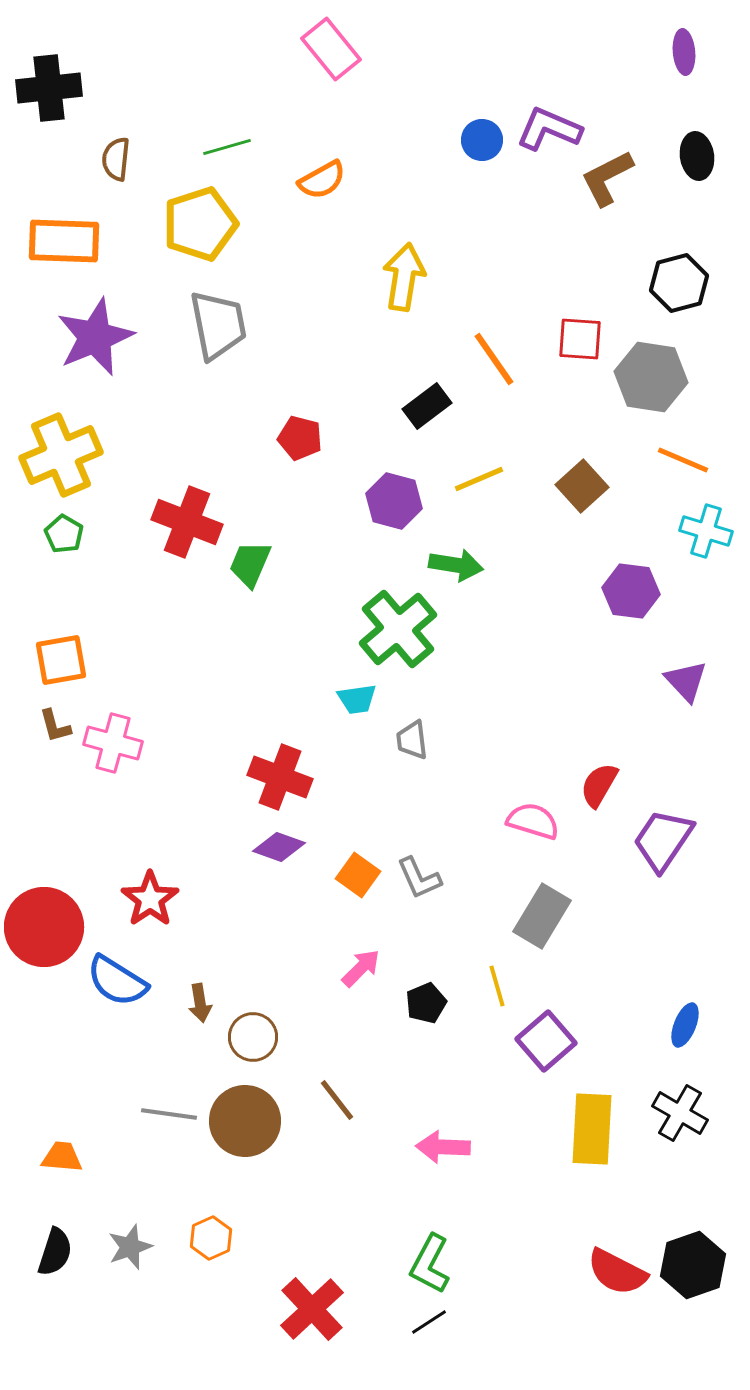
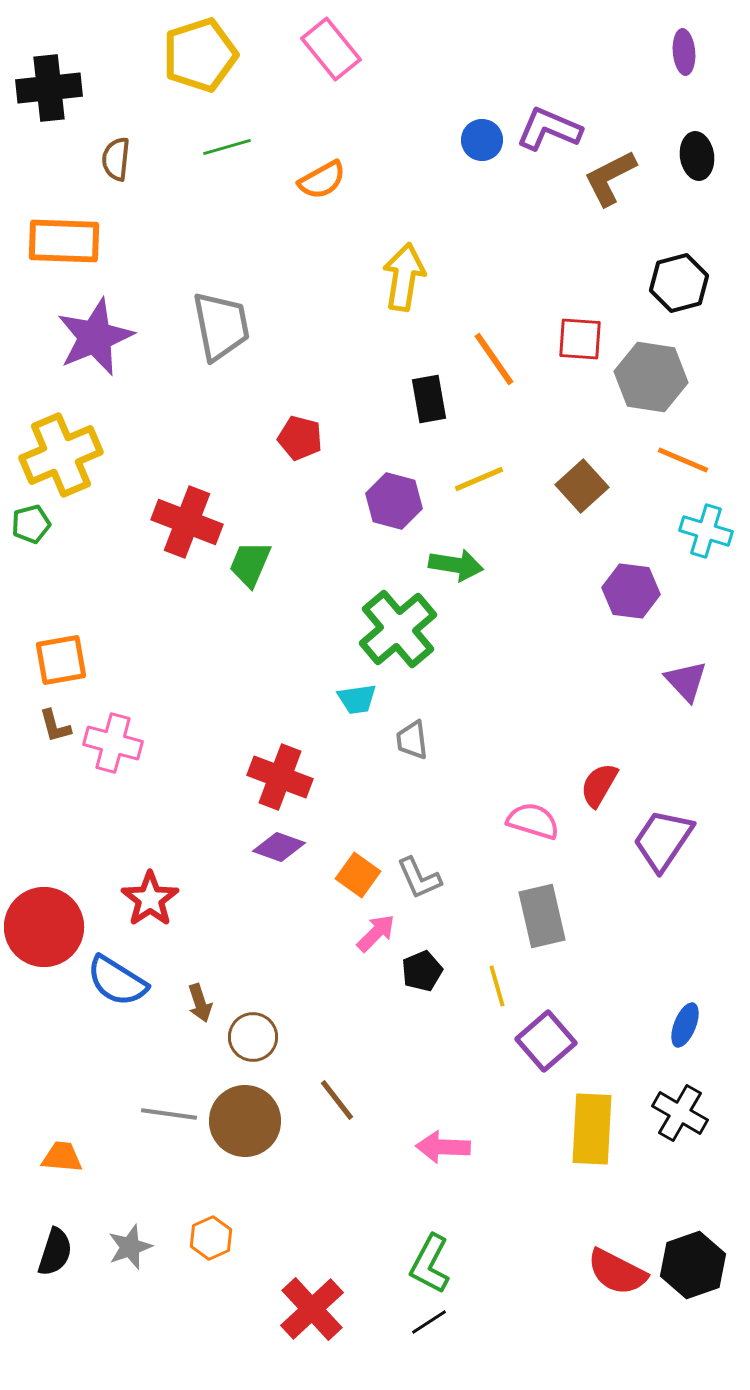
brown L-shape at (607, 178): moved 3 px right
yellow pentagon at (200, 224): moved 169 px up
gray trapezoid at (218, 325): moved 3 px right, 1 px down
black rectangle at (427, 406): moved 2 px right, 7 px up; rotated 63 degrees counterclockwise
green pentagon at (64, 534): moved 33 px left, 10 px up; rotated 27 degrees clockwise
gray rectangle at (542, 916): rotated 44 degrees counterclockwise
pink arrow at (361, 968): moved 15 px right, 35 px up
brown arrow at (200, 1003): rotated 9 degrees counterclockwise
black pentagon at (426, 1003): moved 4 px left, 32 px up
